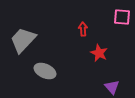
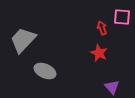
red arrow: moved 19 px right, 1 px up; rotated 16 degrees counterclockwise
